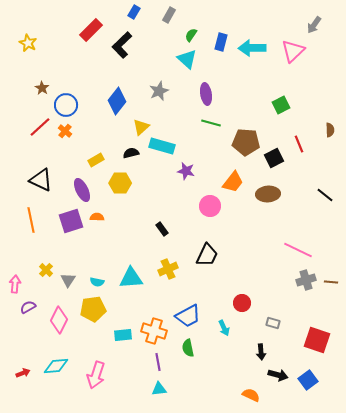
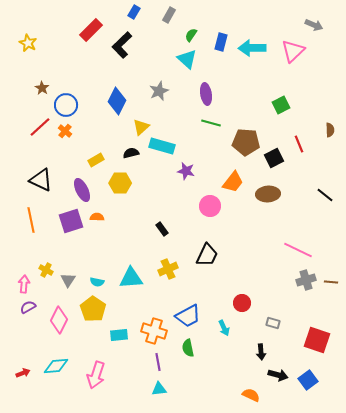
gray arrow at (314, 25): rotated 102 degrees counterclockwise
blue diamond at (117, 101): rotated 12 degrees counterclockwise
yellow cross at (46, 270): rotated 16 degrees counterclockwise
pink arrow at (15, 284): moved 9 px right
yellow pentagon at (93, 309): rotated 30 degrees counterclockwise
cyan rectangle at (123, 335): moved 4 px left
